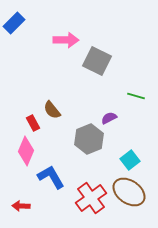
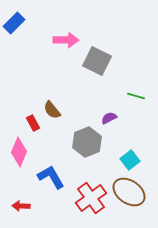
gray hexagon: moved 2 px left, 3 px down
pink diamond: moved 7 px left, 1 px down
